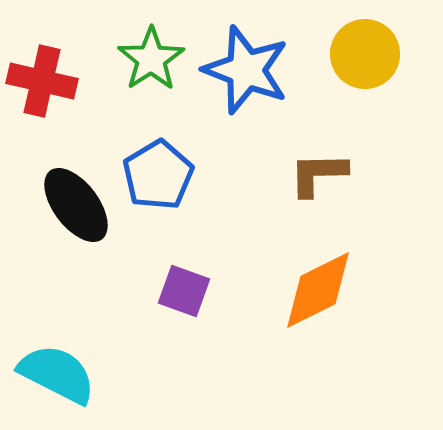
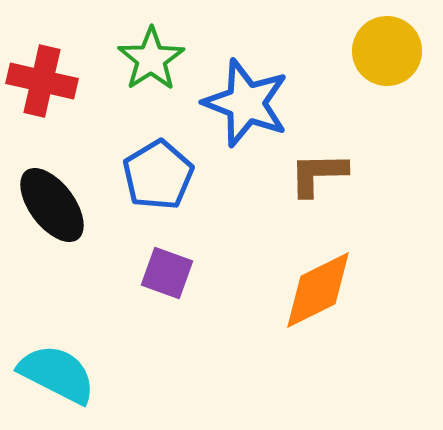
yellow circle: moved 22 px right, 3 px up
blue star: moved 33 px down
black ellipse: moved 24 px left
purple square: moved 17 px left, 18 px up
